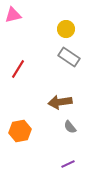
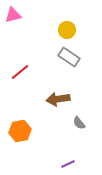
yellow circle: moved 1 px right, 1 px down
red line: moved 2 px right, 3 px down; rotated 18 degrees clockwise
brown arrow: moved 2 px left, 3 px up
gray semicircle: moved 9 px right, 4 px up
